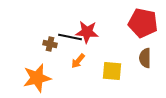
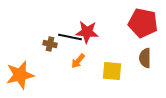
orange star: moved 17 px left, 3 px up
